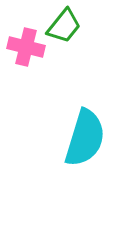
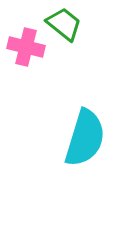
green trapezoid: moved 2 px up; rotated 90 degrees counterclockwise
